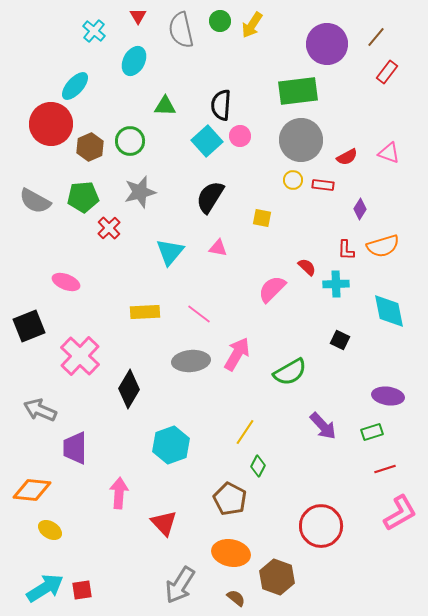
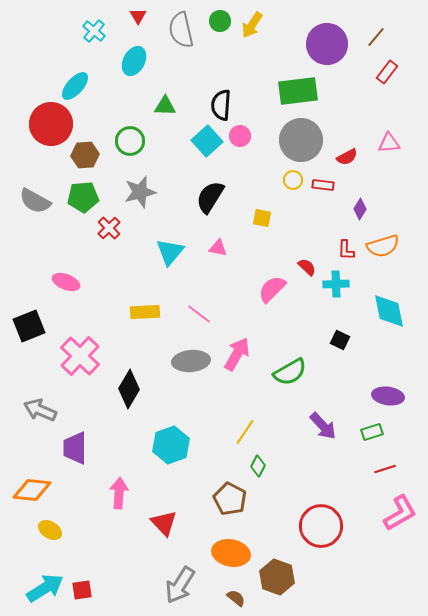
brown hexagon at (90, 147): moved 5 px left, 8 px down; rotated 20 degrees clockwise
pink triangle at (389, 153): moved 10 px up; rotated 25 degrees counterclockwise
